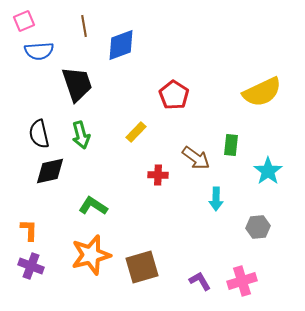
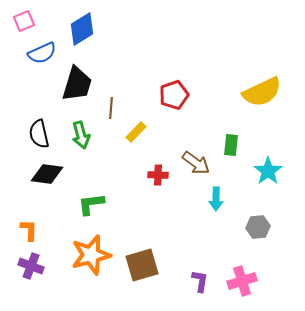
brown line: moved 27 px right, 82 px down; rotated 15 degrees clockwise
blue diamond: moved 39 px left, 16 px up; rotated 12 degrees counterclockwise
blue semicircle: moved 3 px right, 2 px down; rotated 20 degrees counterclockwise
black trapezoid: rotated 36 degrees clockwise
red pentagon: rotated 20 degrees clockwise
brown arrow: moved 5 px down
black diamond: moved 3 px left, 3 px down; rotated 20 degrees clockwise
green L-shape: moved 2 px left, 2 px up; rotated 40 degrees counterclockwise
brown square: moved 2 px up
purple L-shape: rotated 40 degrees clockwise
